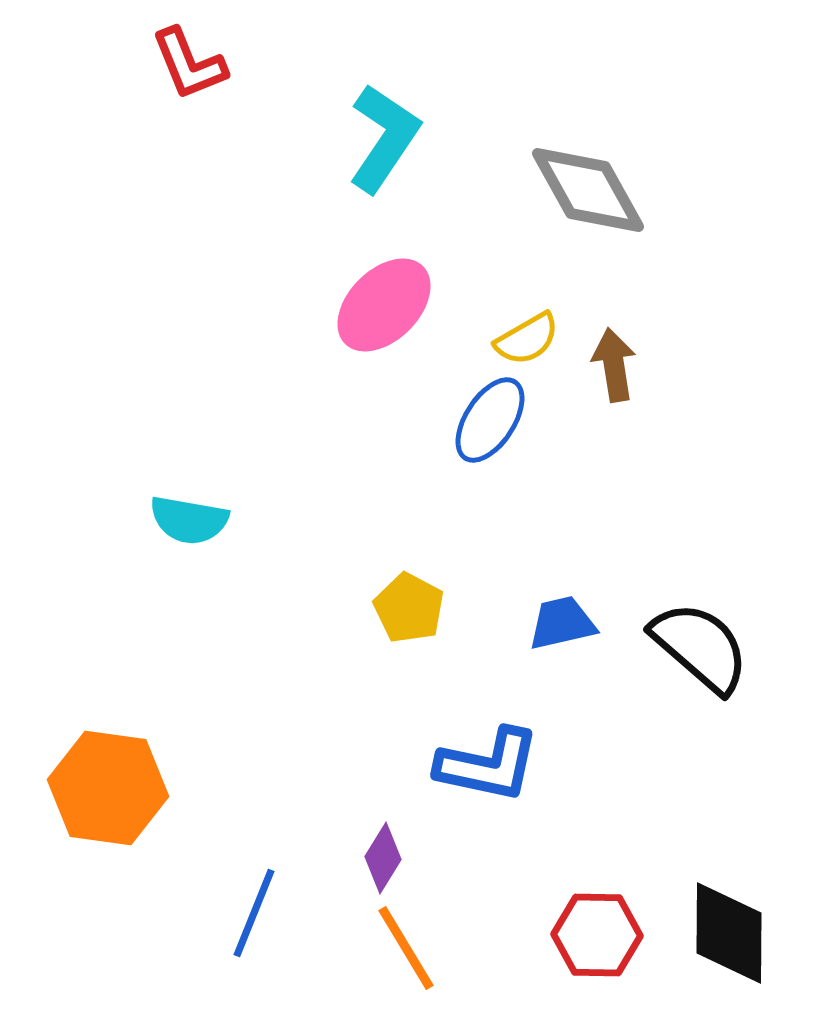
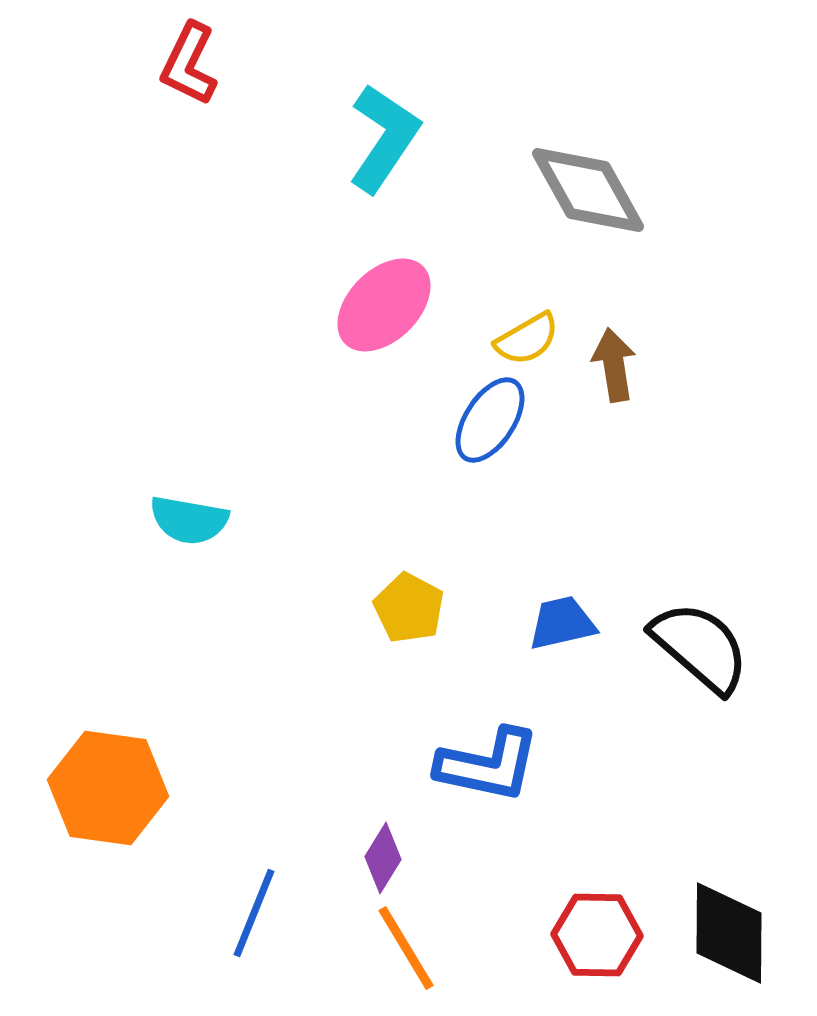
red L-shape: rotated 48 degrees clockwise
